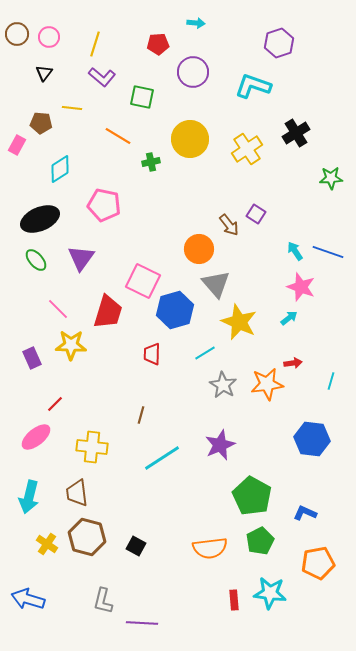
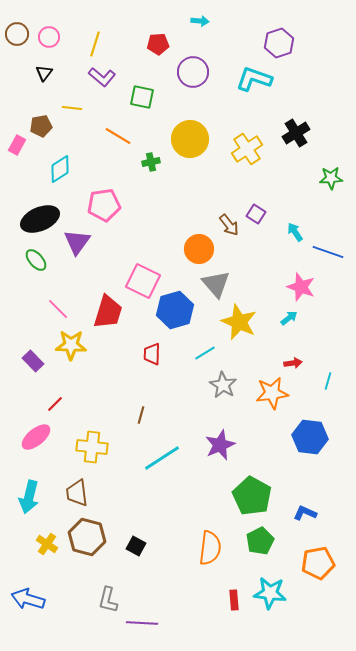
cyan arrow at (196, 23): moved 4 px right, 2 px up
cyan L-shape at (253, 86): moved 1 px right, 7 px up
brown pentagon at (41, 123): moved 3 px down; rotated 15 degrees counterclockwise
pink pentagon at (104, 205): rotated 20 degrees counterclockwise
cyan arrow at (295, 251): moved 19 px up
purple triangle at (81, 258): moved 4 px left, 16 px up
purple rectangle at (32, 358): moved 1 px right, 3 px down; rotated 20 degrees counterclockwise
cyan line at (331, 381): moved 3 px left
orange star at (267, 384): moved 5 px right, 9 px down
blue hexagon at (312, 439): moved 2 px left, 2 px up
orange semicircle at (210, 548): rotated 76 degrees counterclockwise
gray L-shape at (103, 601): moved 5 px right, 1 px up
